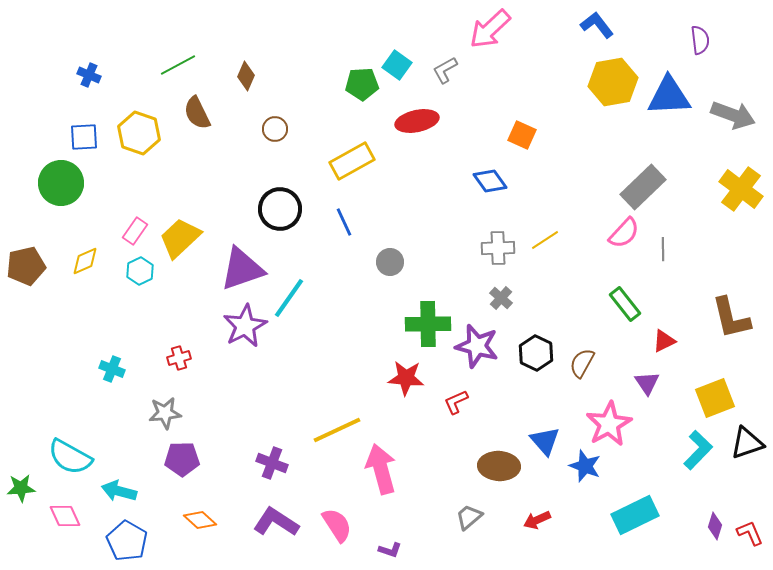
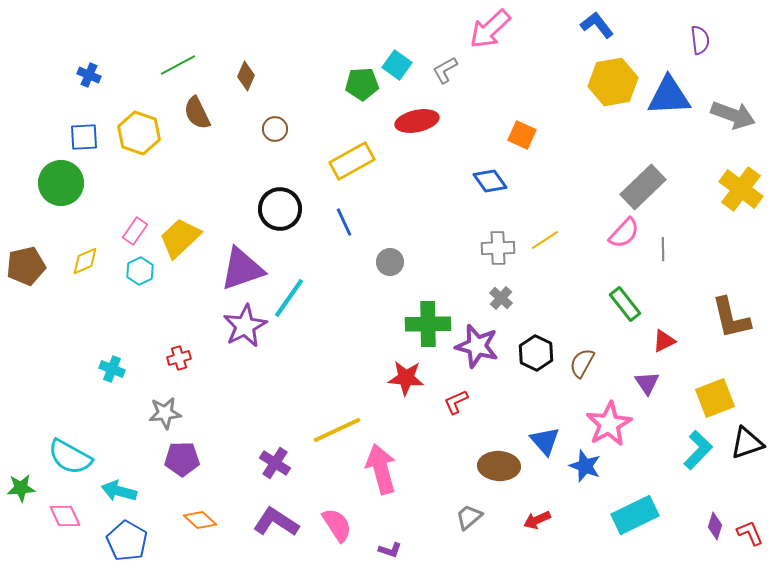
purple cross at (272, 463): moved 3 px right; rotated 12 degrees clockwise
